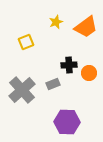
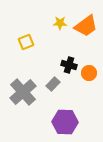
yellow star: moved 4 px right, 1 px down; rotated 24 degrees clockwise
orange trapezoid: moved 1 px up
black cross: rotated 21 degrees clockwise
gray rectangle: rotated 24 degrees counterclockwise
gray cross: moved 1 px right, 2 px down
purple hexagon: moved 2 px left
